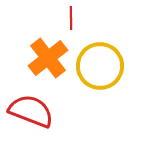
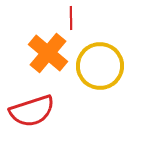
orange cross: moved 5 px up; rotated 12 degrees counterclockwise
red semicircle: moved 1 px right; rotated 141 degrees clockwise
